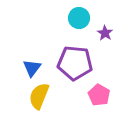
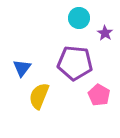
blue triangle: moved 10 px left
